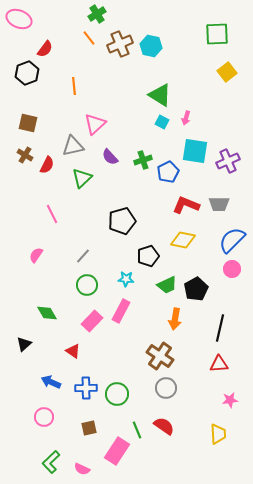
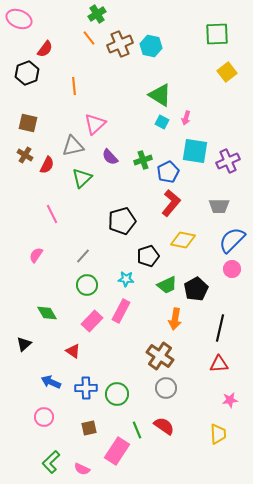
gray trapezoid at (219, 204): moved 2 px down
red L-shape at (186, 205): moved 15 px left, 2 px up; rotated 108 degrees clockwise
